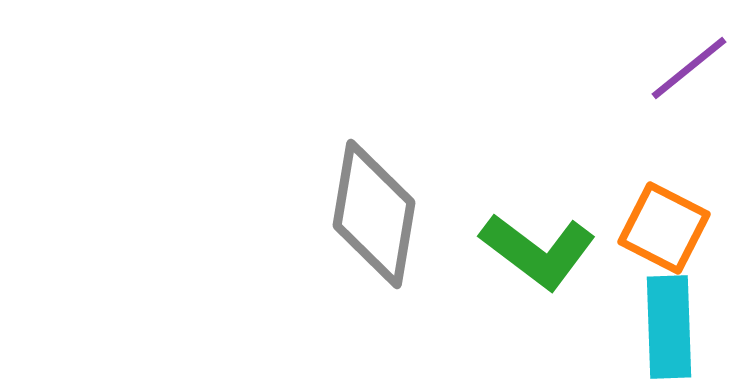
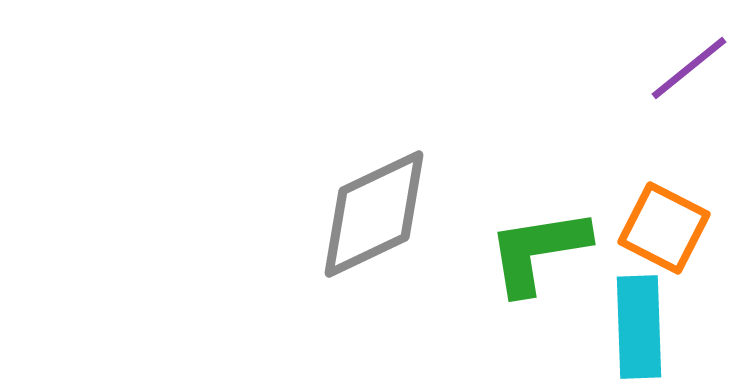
gray diamond: rotated 55 degrees clockwise
green L-shape: rotated 134 degrees clockwise
cyan rectangle: moved 30 px left
